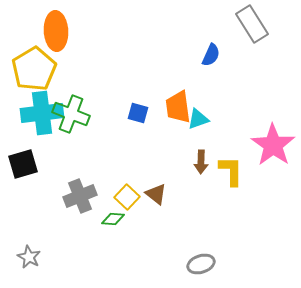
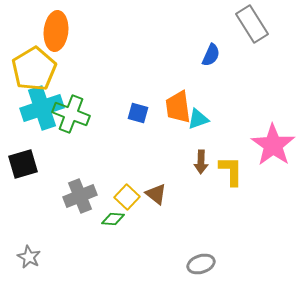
orange ellipse: rotated 9 degrees clockwise
cyan cross: moved 5 px up; rotated 12 degrees counterclockwise
